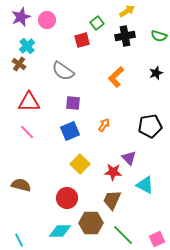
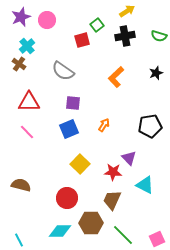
green square: moved 2 px down
blue square: moved 1 px left, 2 px up
